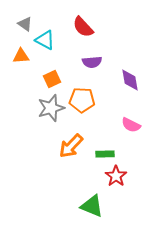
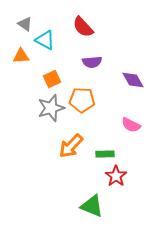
purple diamond: moved 3 px right; rotated 20 degrees counterclockwise
